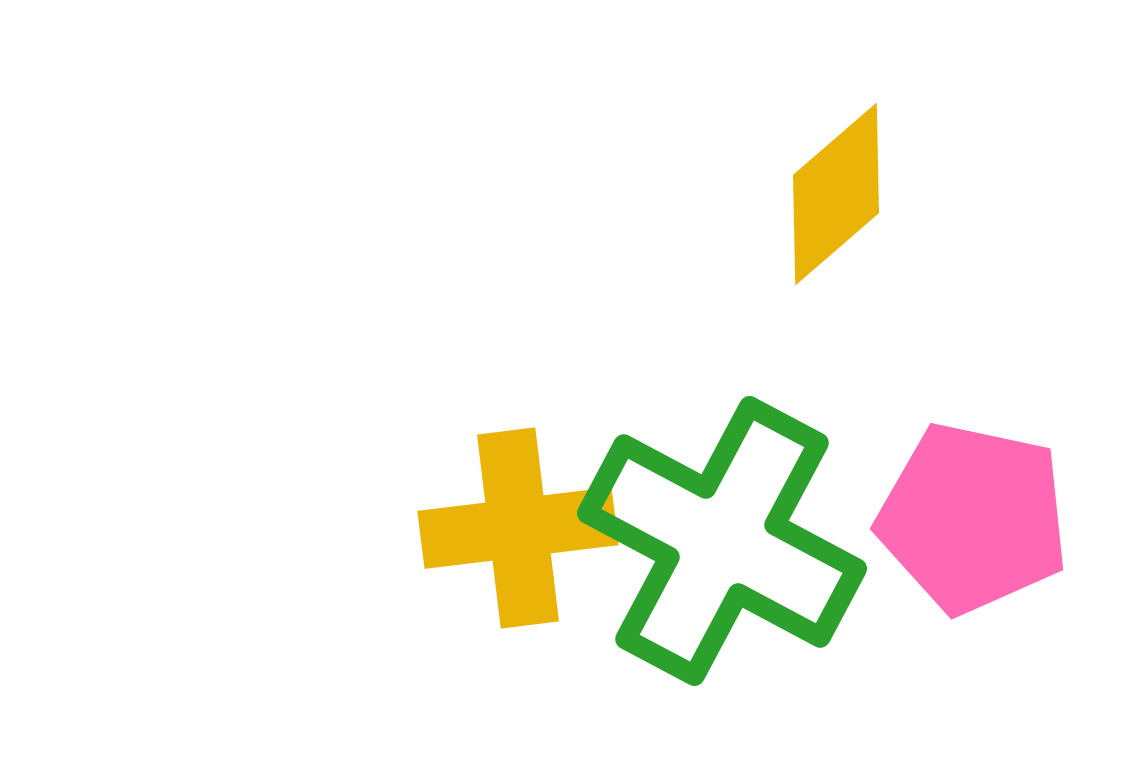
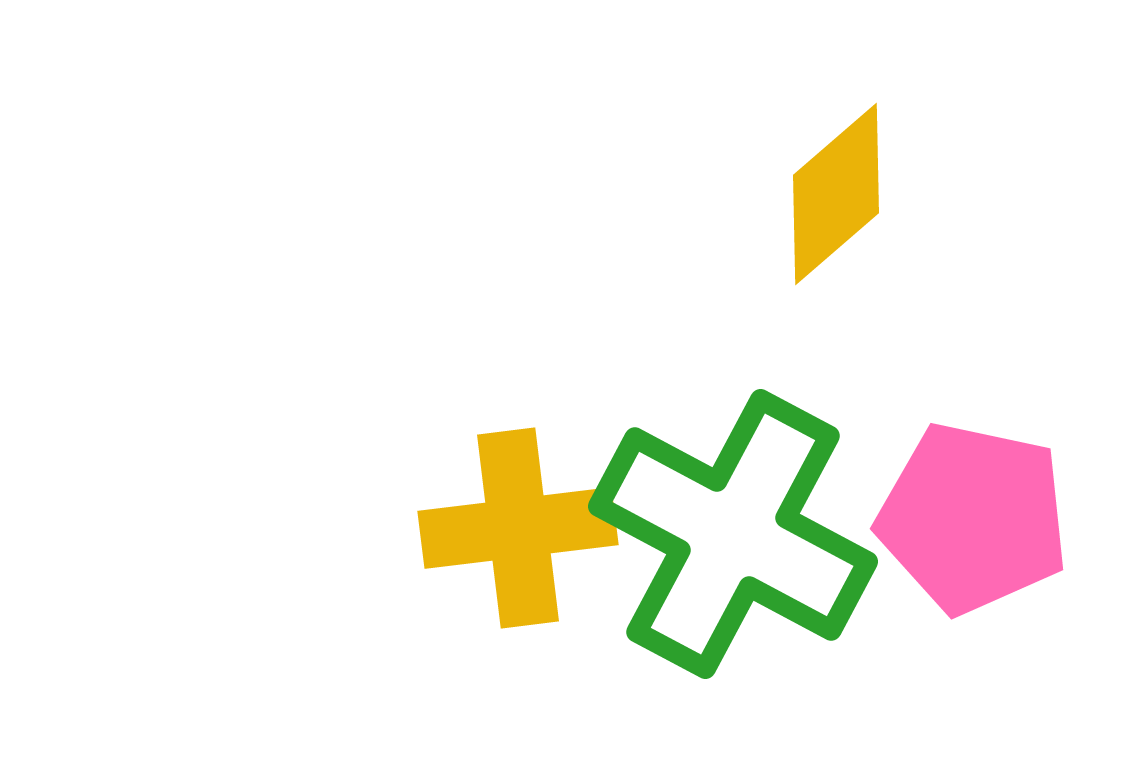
green cross: moved 11 px right, 7 px up
